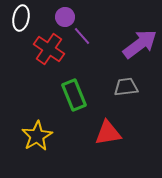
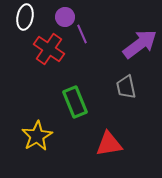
white ellipse: moved 4 px right, 1 px up
purple line: moved 2 px up; rotated 18 degrees clockwise
gray trapezoid: rotated 95 degrees counterclockwise
green rectangle: moved 1 px right, 7 px down
red triangle: moved 1 px right, 11 px down
